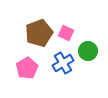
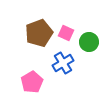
green circle: moved 1 px right, 9 px up
pink pentagon: moved 5 px right, 14 px down
